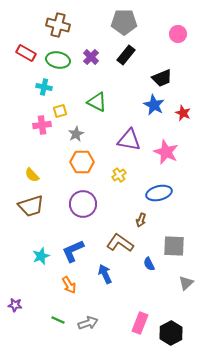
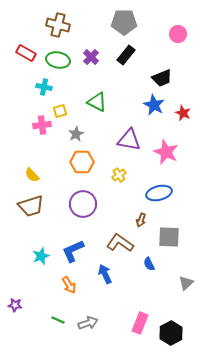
gray square: moved 5 px left, 9 px up
